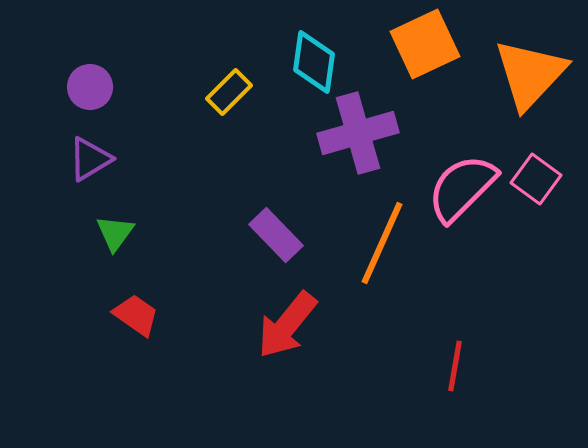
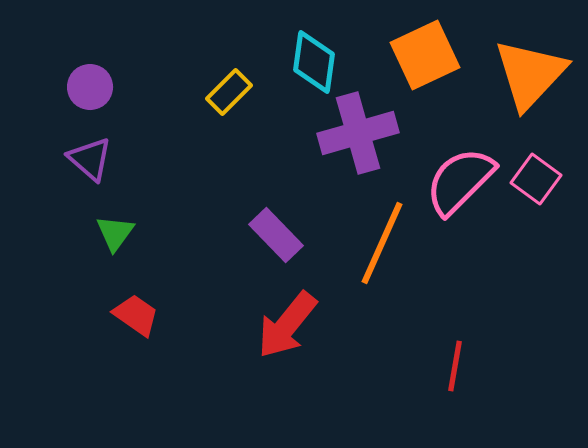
orange square: moved 11 px down
purple triangle: rotated 48 degrees counterclockwise
pink semicircle: moved 2 px left, 7 px up
